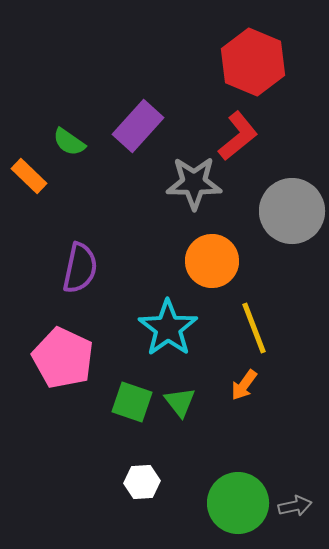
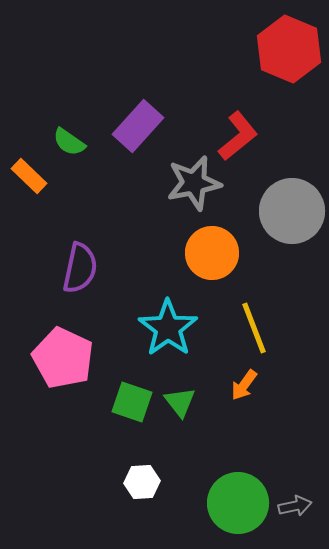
red hexagon: moved 36 px right, 13 px up
gray star: rotated 12 degrees counterclockwise
orange circle: moved 8 px up
